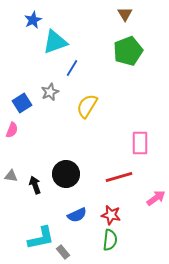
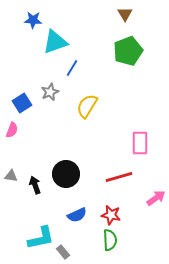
blue star: rotated 30 degrees clockwise
green semicircle: rotated 10 degrees counterclockwise
